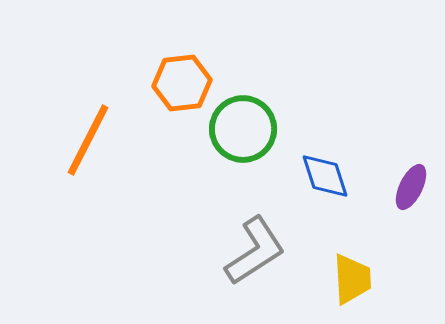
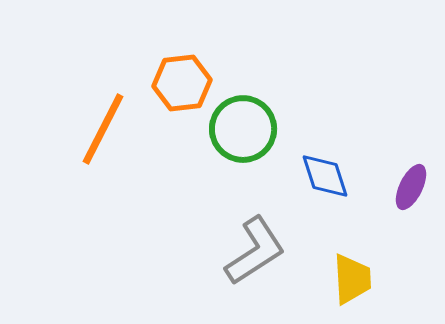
orange line: moved 15 px right, 11 px up
